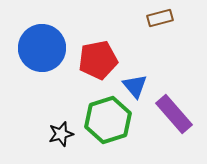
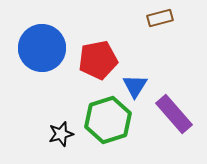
blue triangle: rotated 12 degrees clockwise
